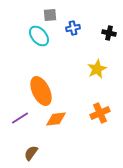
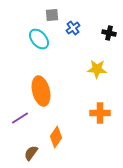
gray square: moved 2 px right
blue cross: rotated 24 degrees counterclockwise
cyan ellipse: moved 3 px down
yellow star: rotated 30 degrees clockwise
orange ellipse: rotated 12 degrees clockwise
orange cross: rotated 24 degrees clockwise
orange diamond: moved 18 px down; rotated 50 degrees counterclockwise
